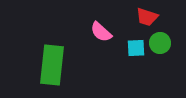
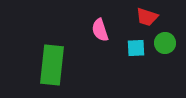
pink semicircle: moved 1 px left, 2 px up; rotated 30 degrees clockwise
green circle: moved 5 px right
